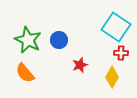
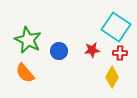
blue circle: moved 11 px down
red cross: moved 1 px left
red star: moved 12 px right, 15 px up; rotated 14 degrees clockwise
